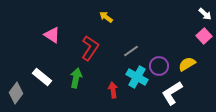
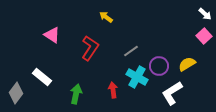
green arrow: moved 16 px down
